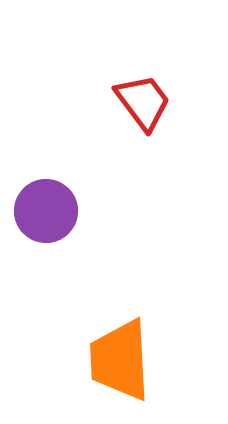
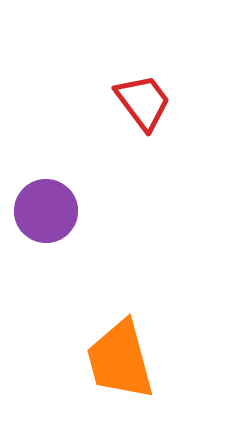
orange trapezoid: rotated 12 degrees counterclockwise
